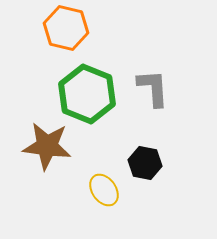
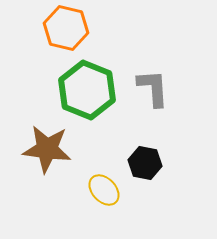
green hexagon: moved 4 px up
brown star: moved 3 px down
yellow ellipse: rotated 8 degrees counterclockwise
